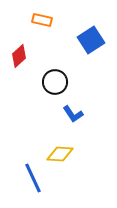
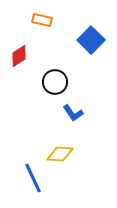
blue square: rotated 12 degrees counterclockwise
red diamond: rotated 10 degrees clockwise
blue L-shape: moved 1 px up
